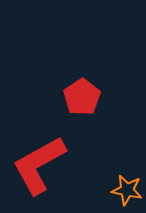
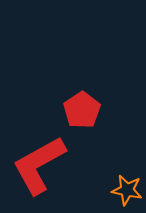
red pentagon: moved 13 px down
